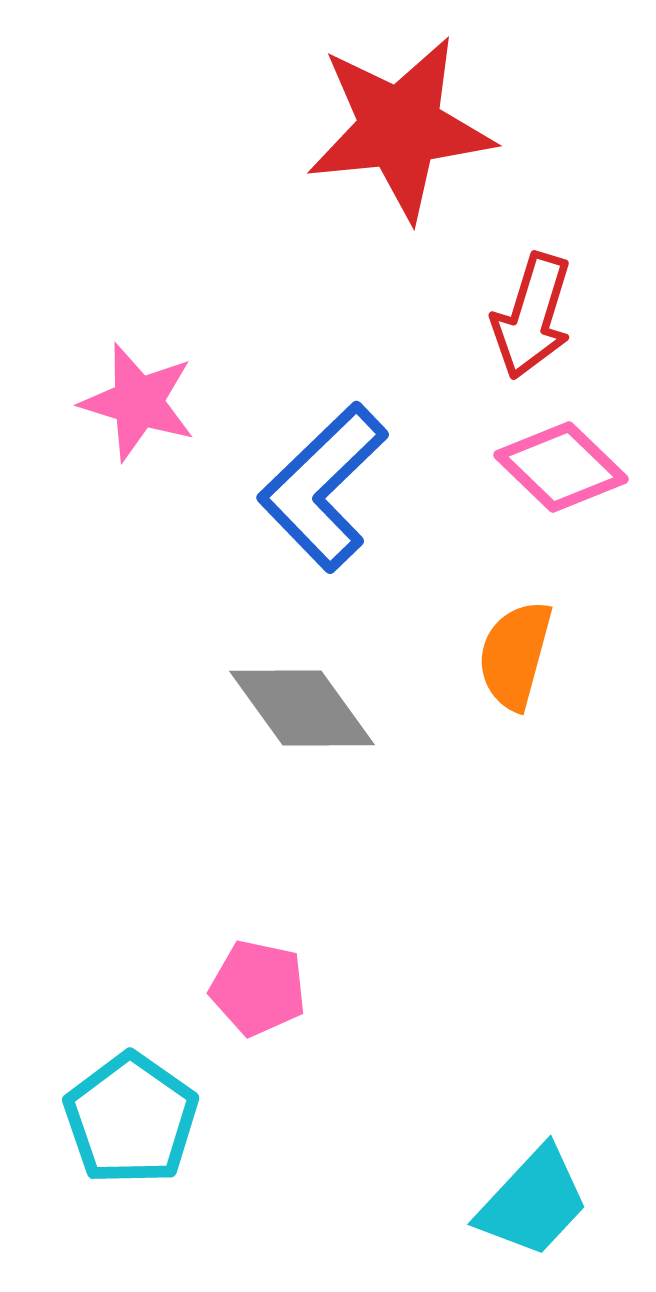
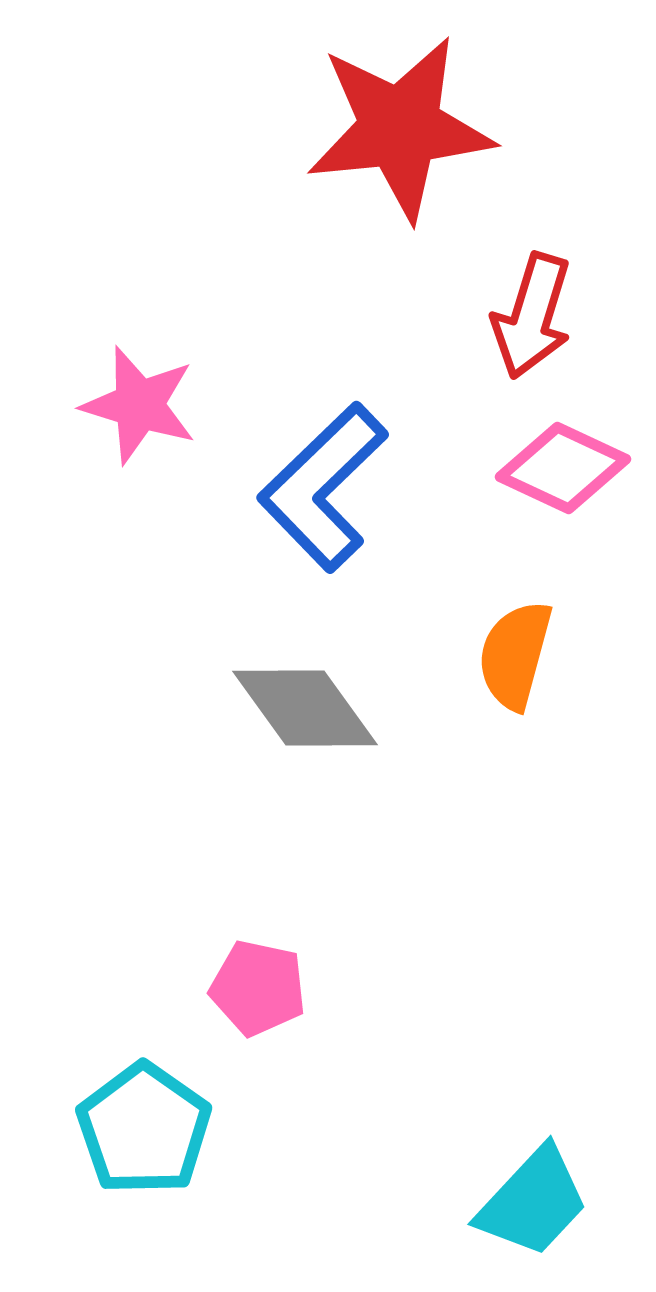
pink star: moved 1 px right, 3 px down
pink diamond: moved 2 px right, 1 px down; rotated 19 degrees counterclockwise
gray diamond: moved 3 px right
cyan pentagon: moved 13 px right, 10 px down
